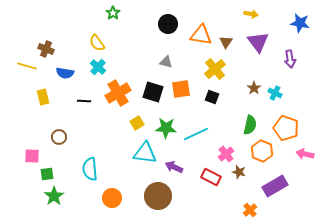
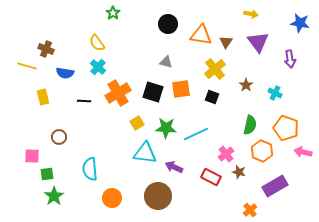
brown star at (254, 88): moved 8 px left, 3 px up
pink arrow at (305, 154): moved 2 px left, 2 px up
